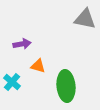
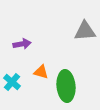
gray triangle: moved 12 px down; rotated 15 degrees counterclockwise
orange triangle: moved 3 px right, 6 px down
